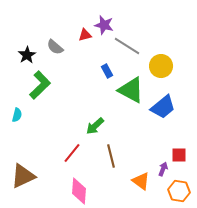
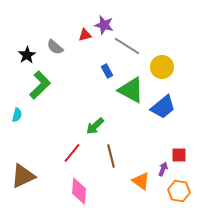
yellow circle: moved 1 px right, 1 px down
